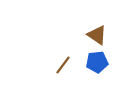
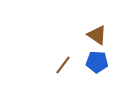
blue pentagon: rotated 10 degrees clockwise
